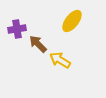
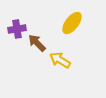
yellow ellipse: moved 2 px down
brown arrow: moved 1 px left, 1 px up
